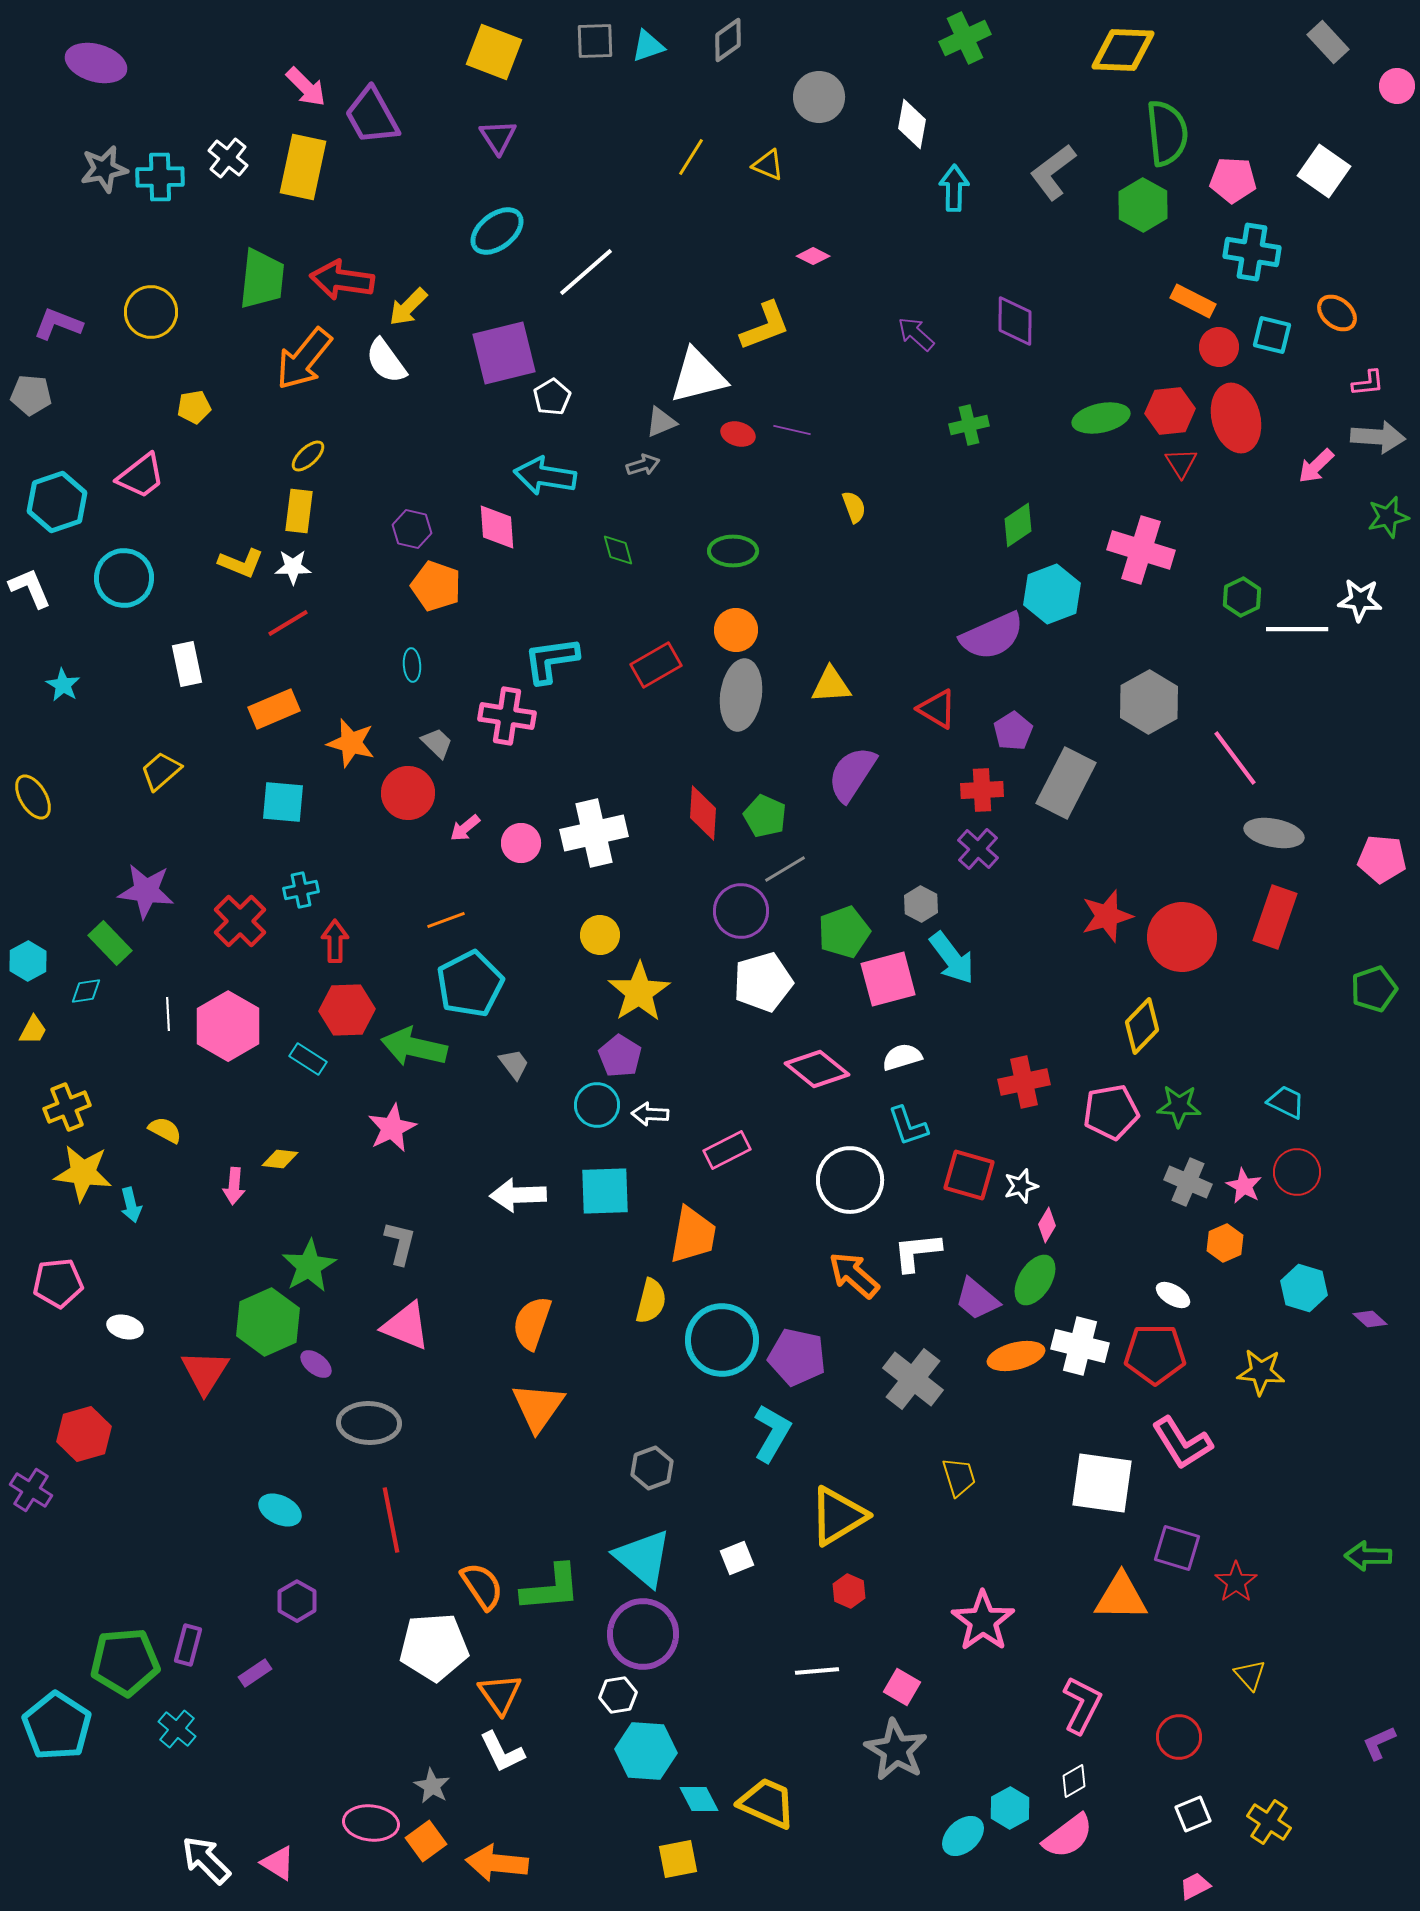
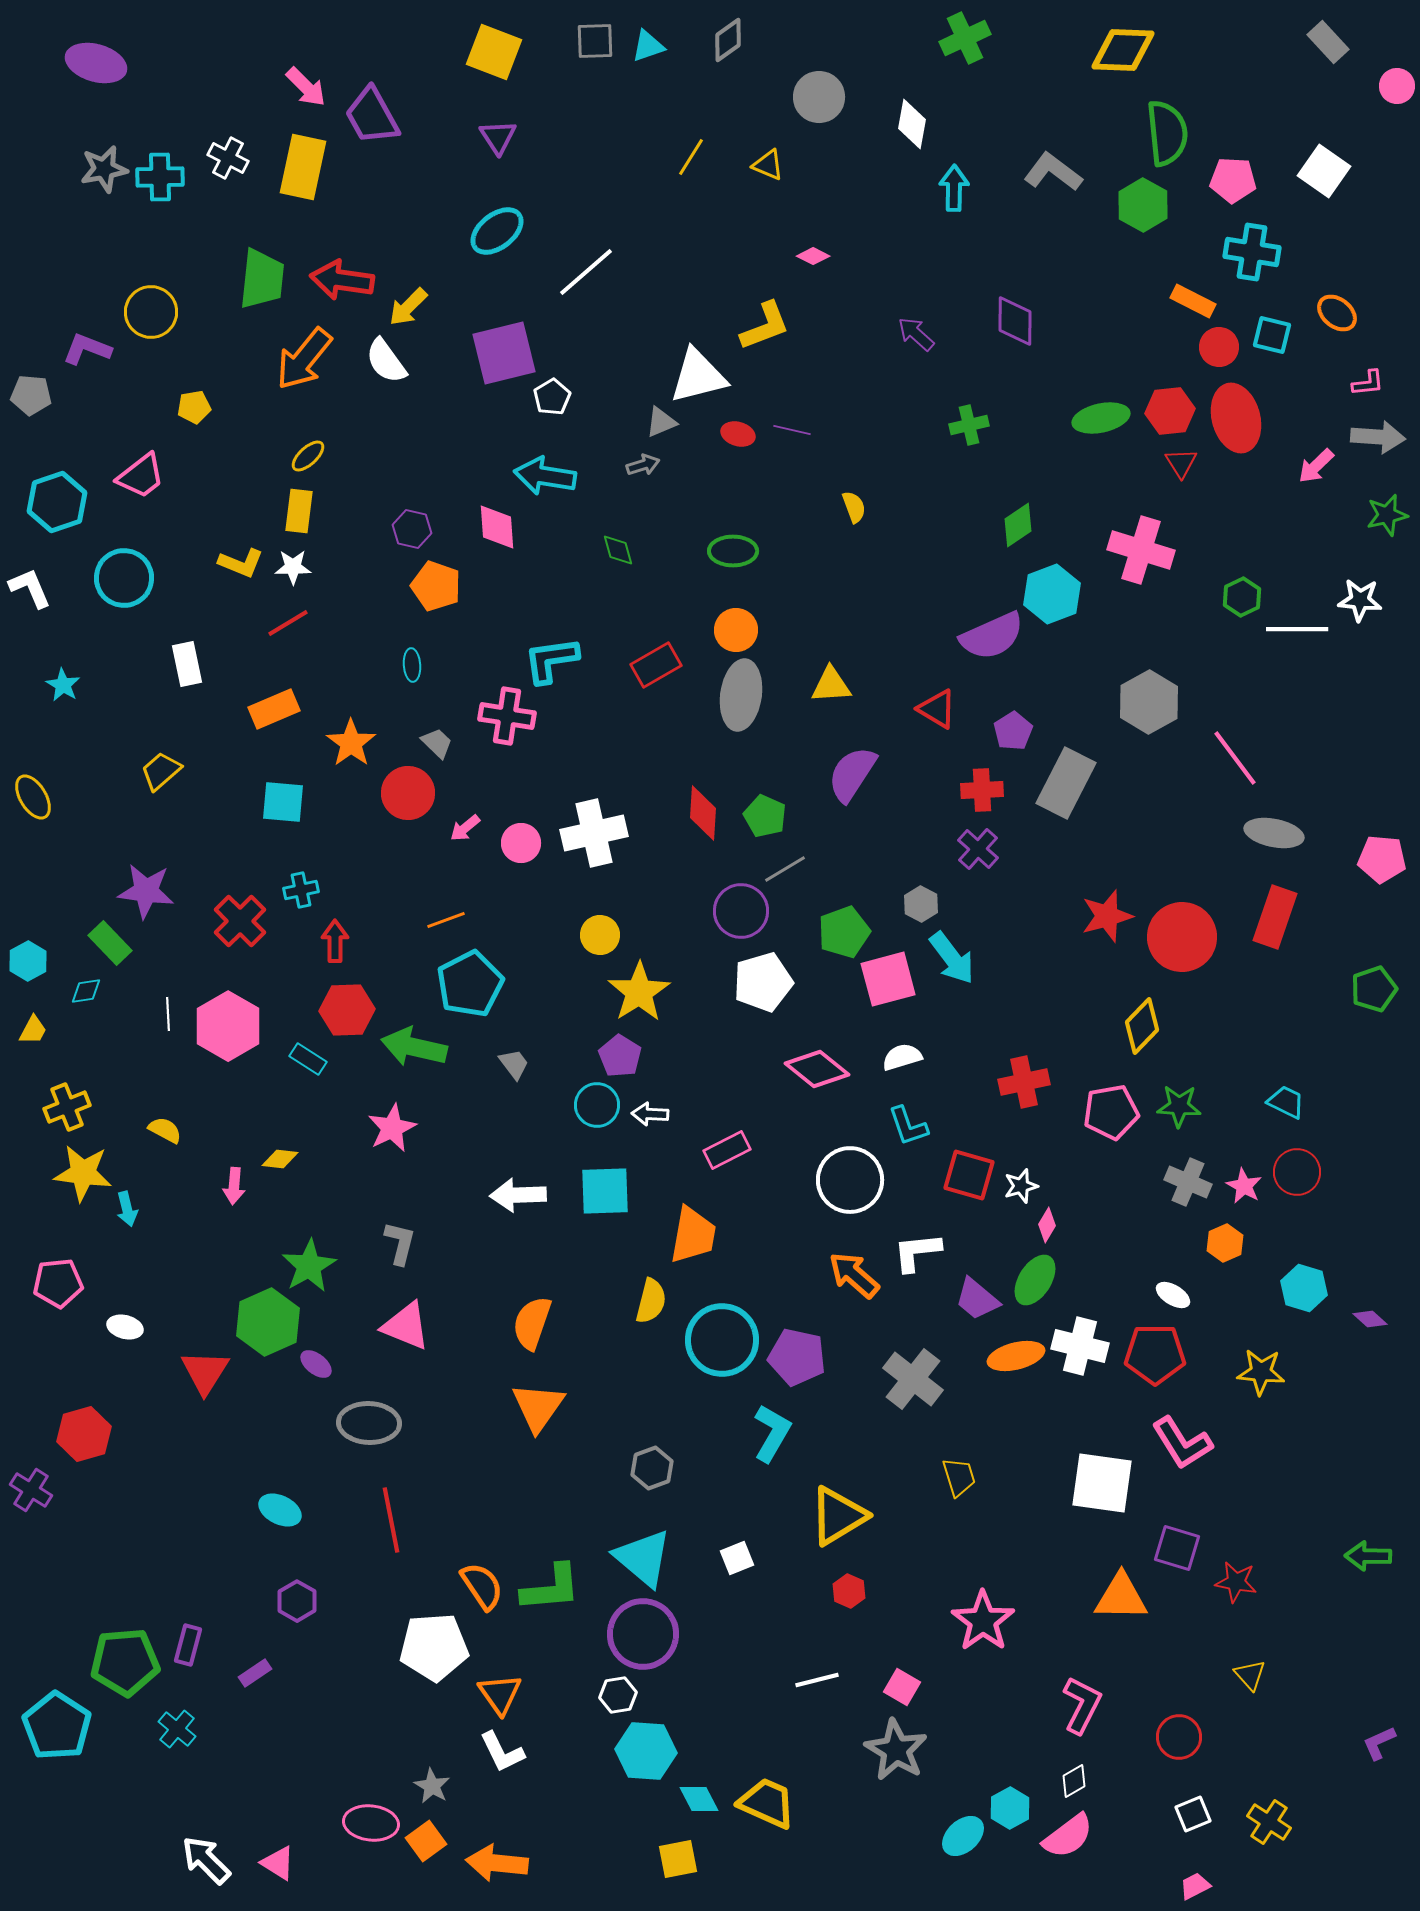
white cross at (228, 158): rotated 12 degrees counterclockwise
gray L-shape at (1053, 172): rotated 74 degrees clockwise
purple L-shape at (58, 324): moved 29 px right, 25 px down
green star at (1388, 517): moved 1 px left, 2 px up
orange star at (351, 743): rotated 21 degrees clockwise
cyan arrow at (131, 1205): moved 4 px left, 4 px down
red star at (1236, 1582): rotated 27 degrees counterclockwise
white line at (817, 1671): moved 9 px down; rotated 9 degrees counterclockwise
